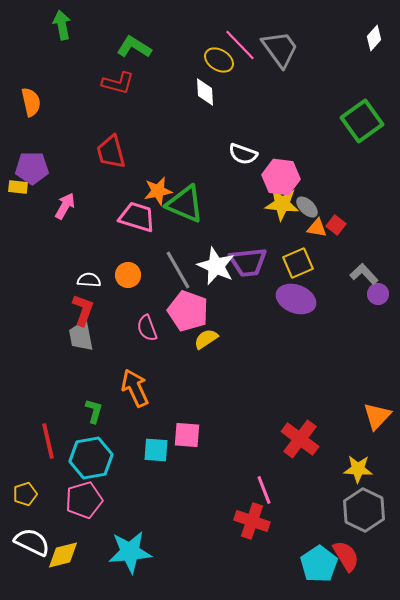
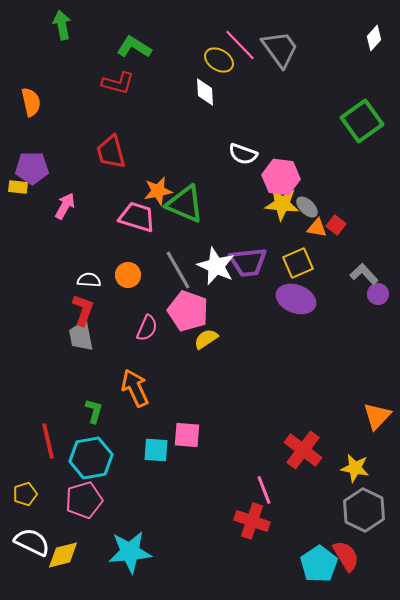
pink semicircle at (147, 328): rotated 136 degrees counterclockwise
red cross at (300, 439): moved 3 px right, 11 px down
yellow star at (358, 469): moved 3 px left, 1 px up; rotated 8 degrees clockwise
